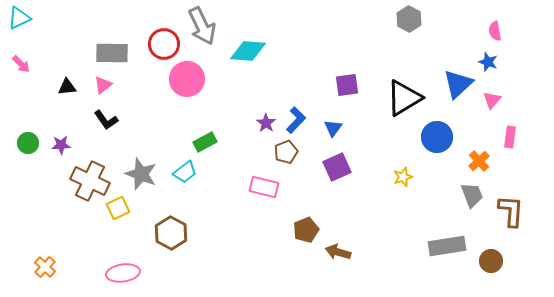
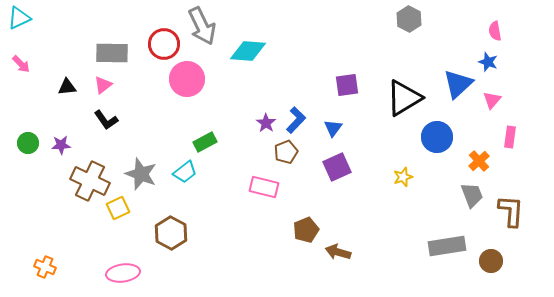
orange cross at (45, 267): rotated 20 degrees counterclockwise
